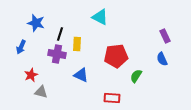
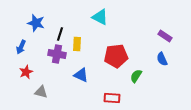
purple rectangle: rotated 32 degrees counterclockwise
red star: moved 5 px left, 3 px up
